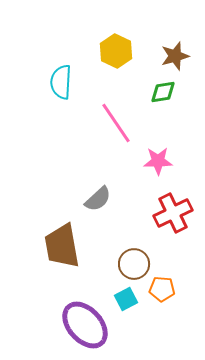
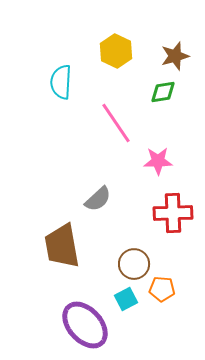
red cross: rotated 24 degrees clockwise
